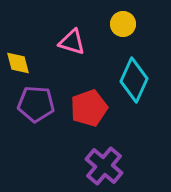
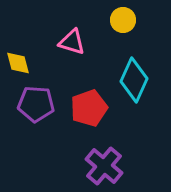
yellow circle: moved 4 px up
